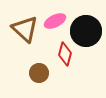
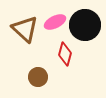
pink ellipse: moved 1 px down
black circle: moved 1 px left, 6 px up
brown circle: moved 1 px left, 4 px down
